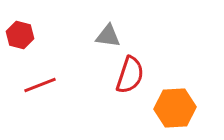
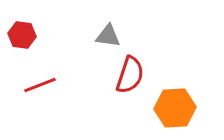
red hexagon: moved 2 px right; rotated 8 degrees counterclockwise
